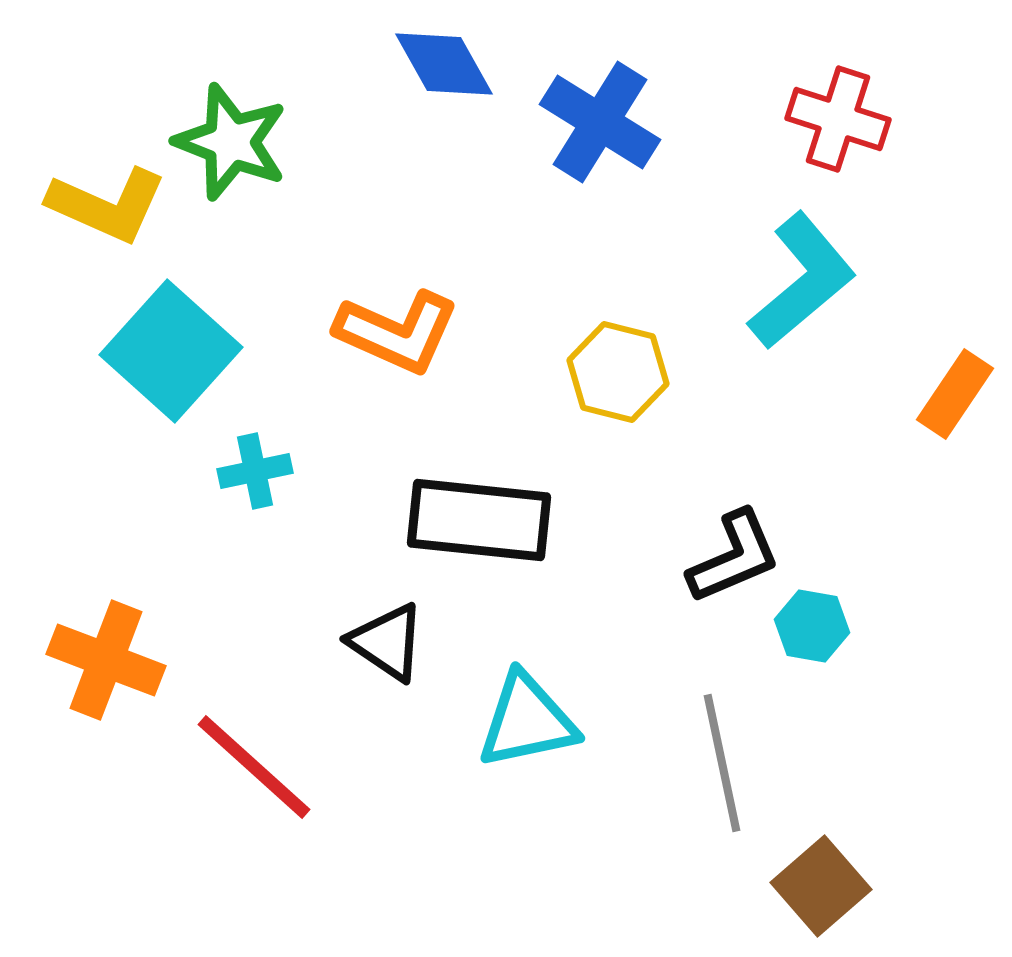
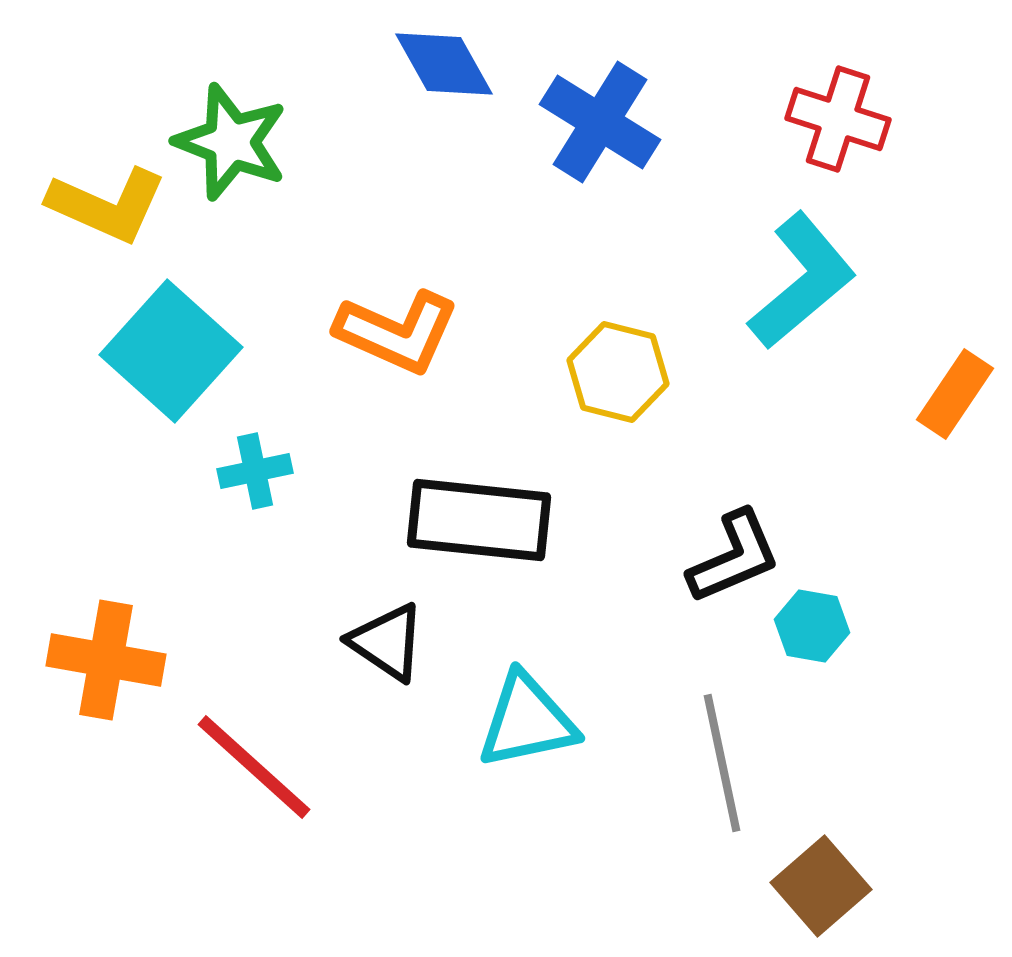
orange cross: rotated 11 degrees counterclockwise
